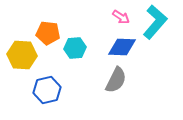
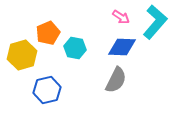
orange pentagon: rotated 30 degrees counterclockwise
cyan hexagon: rotated 15 degrees clockwise
yellow hexagon: rotated 20 degrees counterclockwise
